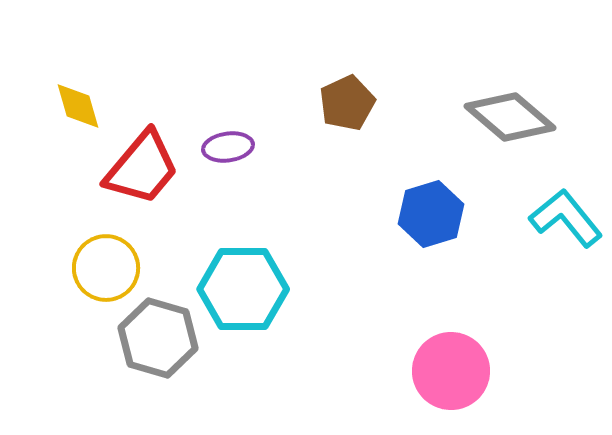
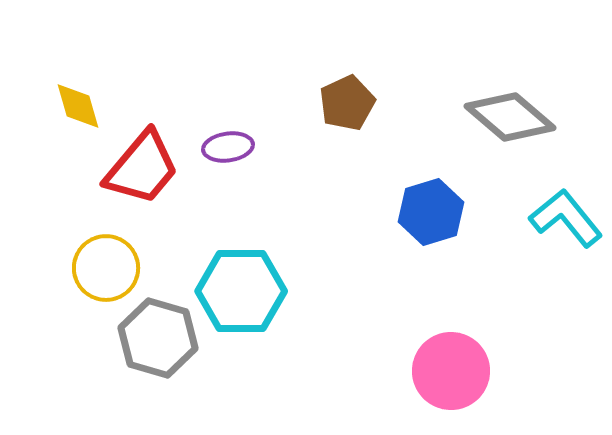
blue hexagon: moved 2 px up
cyan hexagon: moved 2 px left, 2 px down
